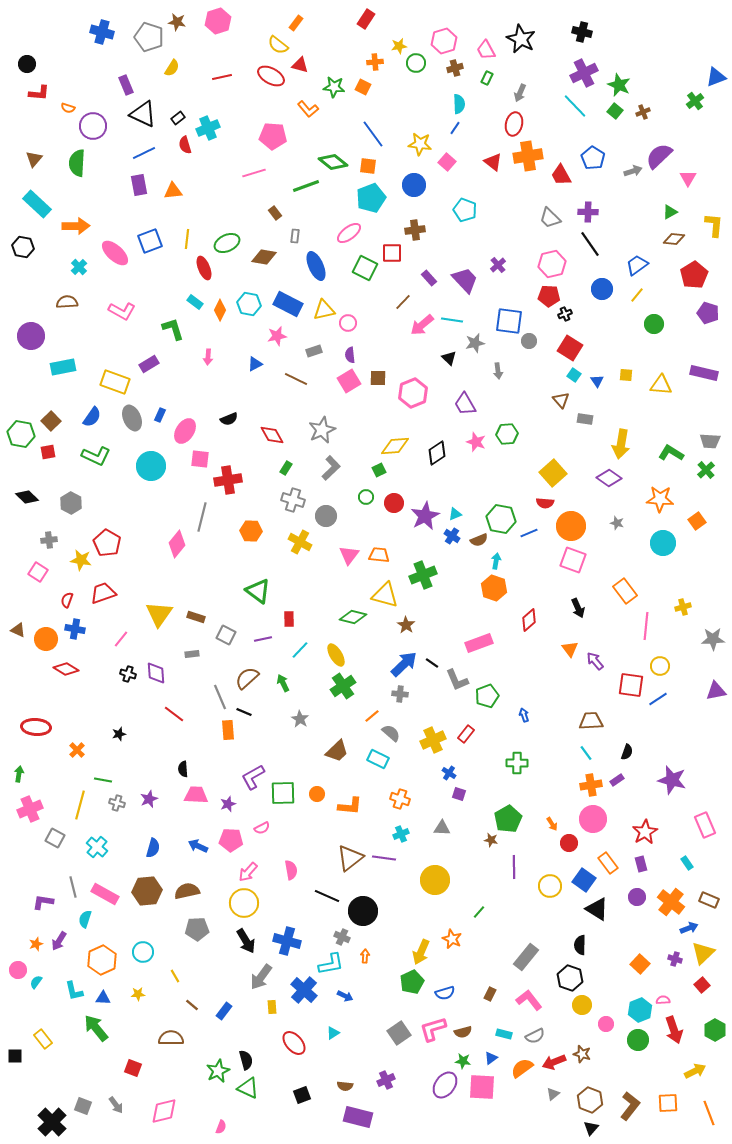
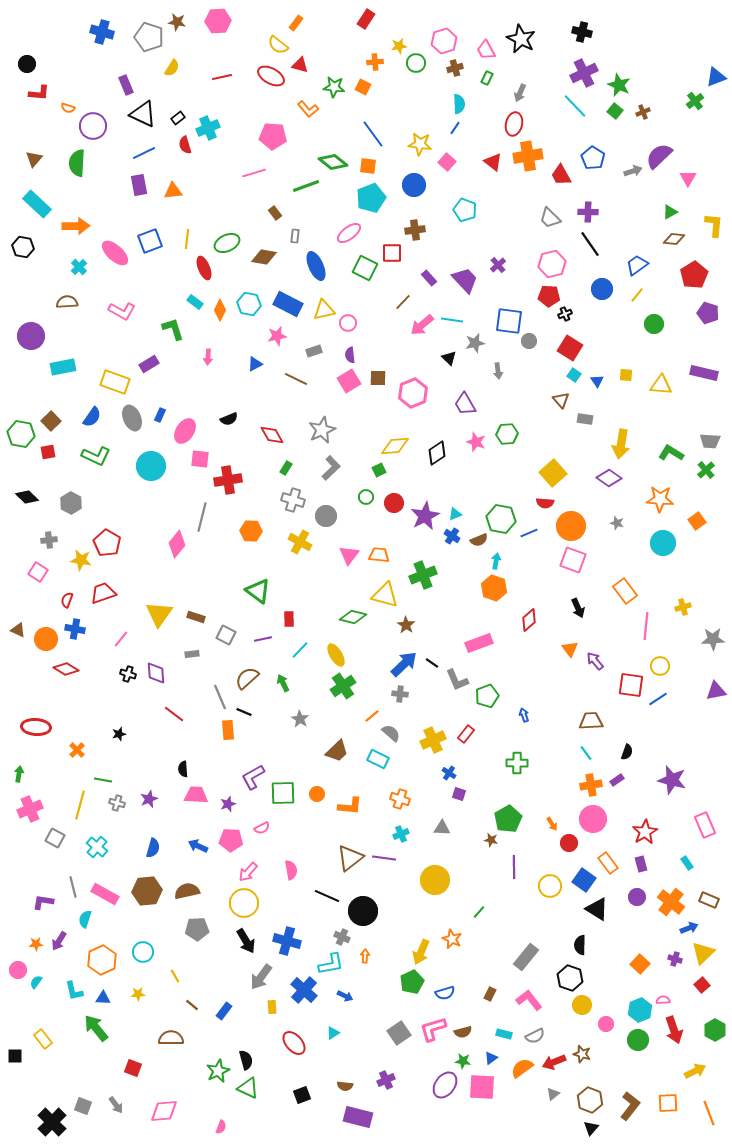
pink hexagon at (218, 21): rotated 15 degrees clockwise
orange star at (36, 944): rotated 16 degrees clockwise
pink diamond at (164, 1111): rotated 8 degrees clockwise
